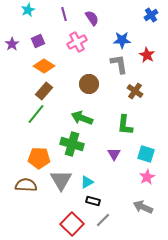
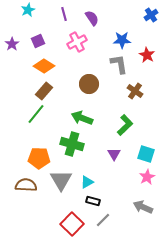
green L-shape: rotated 140 degrees counterclockwise
